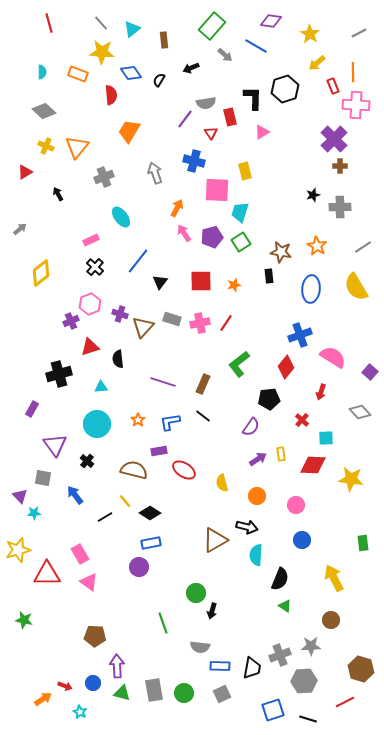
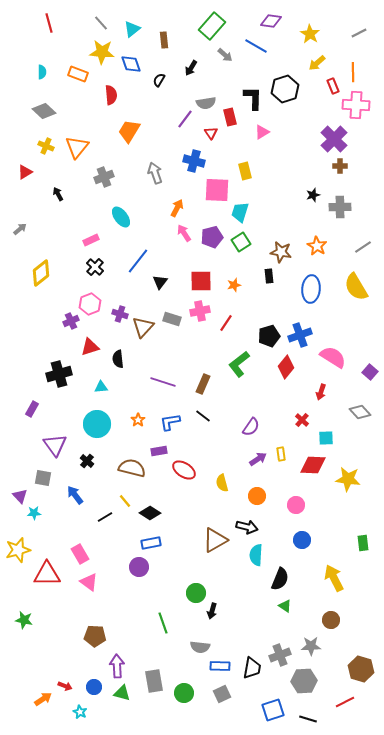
black arrow at (191, 68): rotated 35 degrees counterclockwise
blue diamond at (131, 73): moved 9 px up; rotated 15 degrees clockwise
pink cross at (200, 323): moved 12 px up
black pentagon at (269, 399): moved 63 px up; rotated 10 degrees counterclockwise
brown semicircle at (134, 470): moved 2 px left, 2 px up
yellow star at (351, 479): moved 3 px left
blue circle at (93, 683): moved 1 px right, 4 px down
gray rectangle at (154, 690): moved 9 px up
